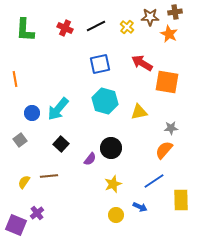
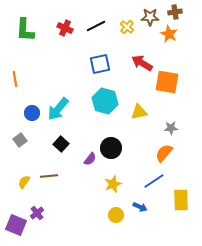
orange semicircle: moved 3 px down
